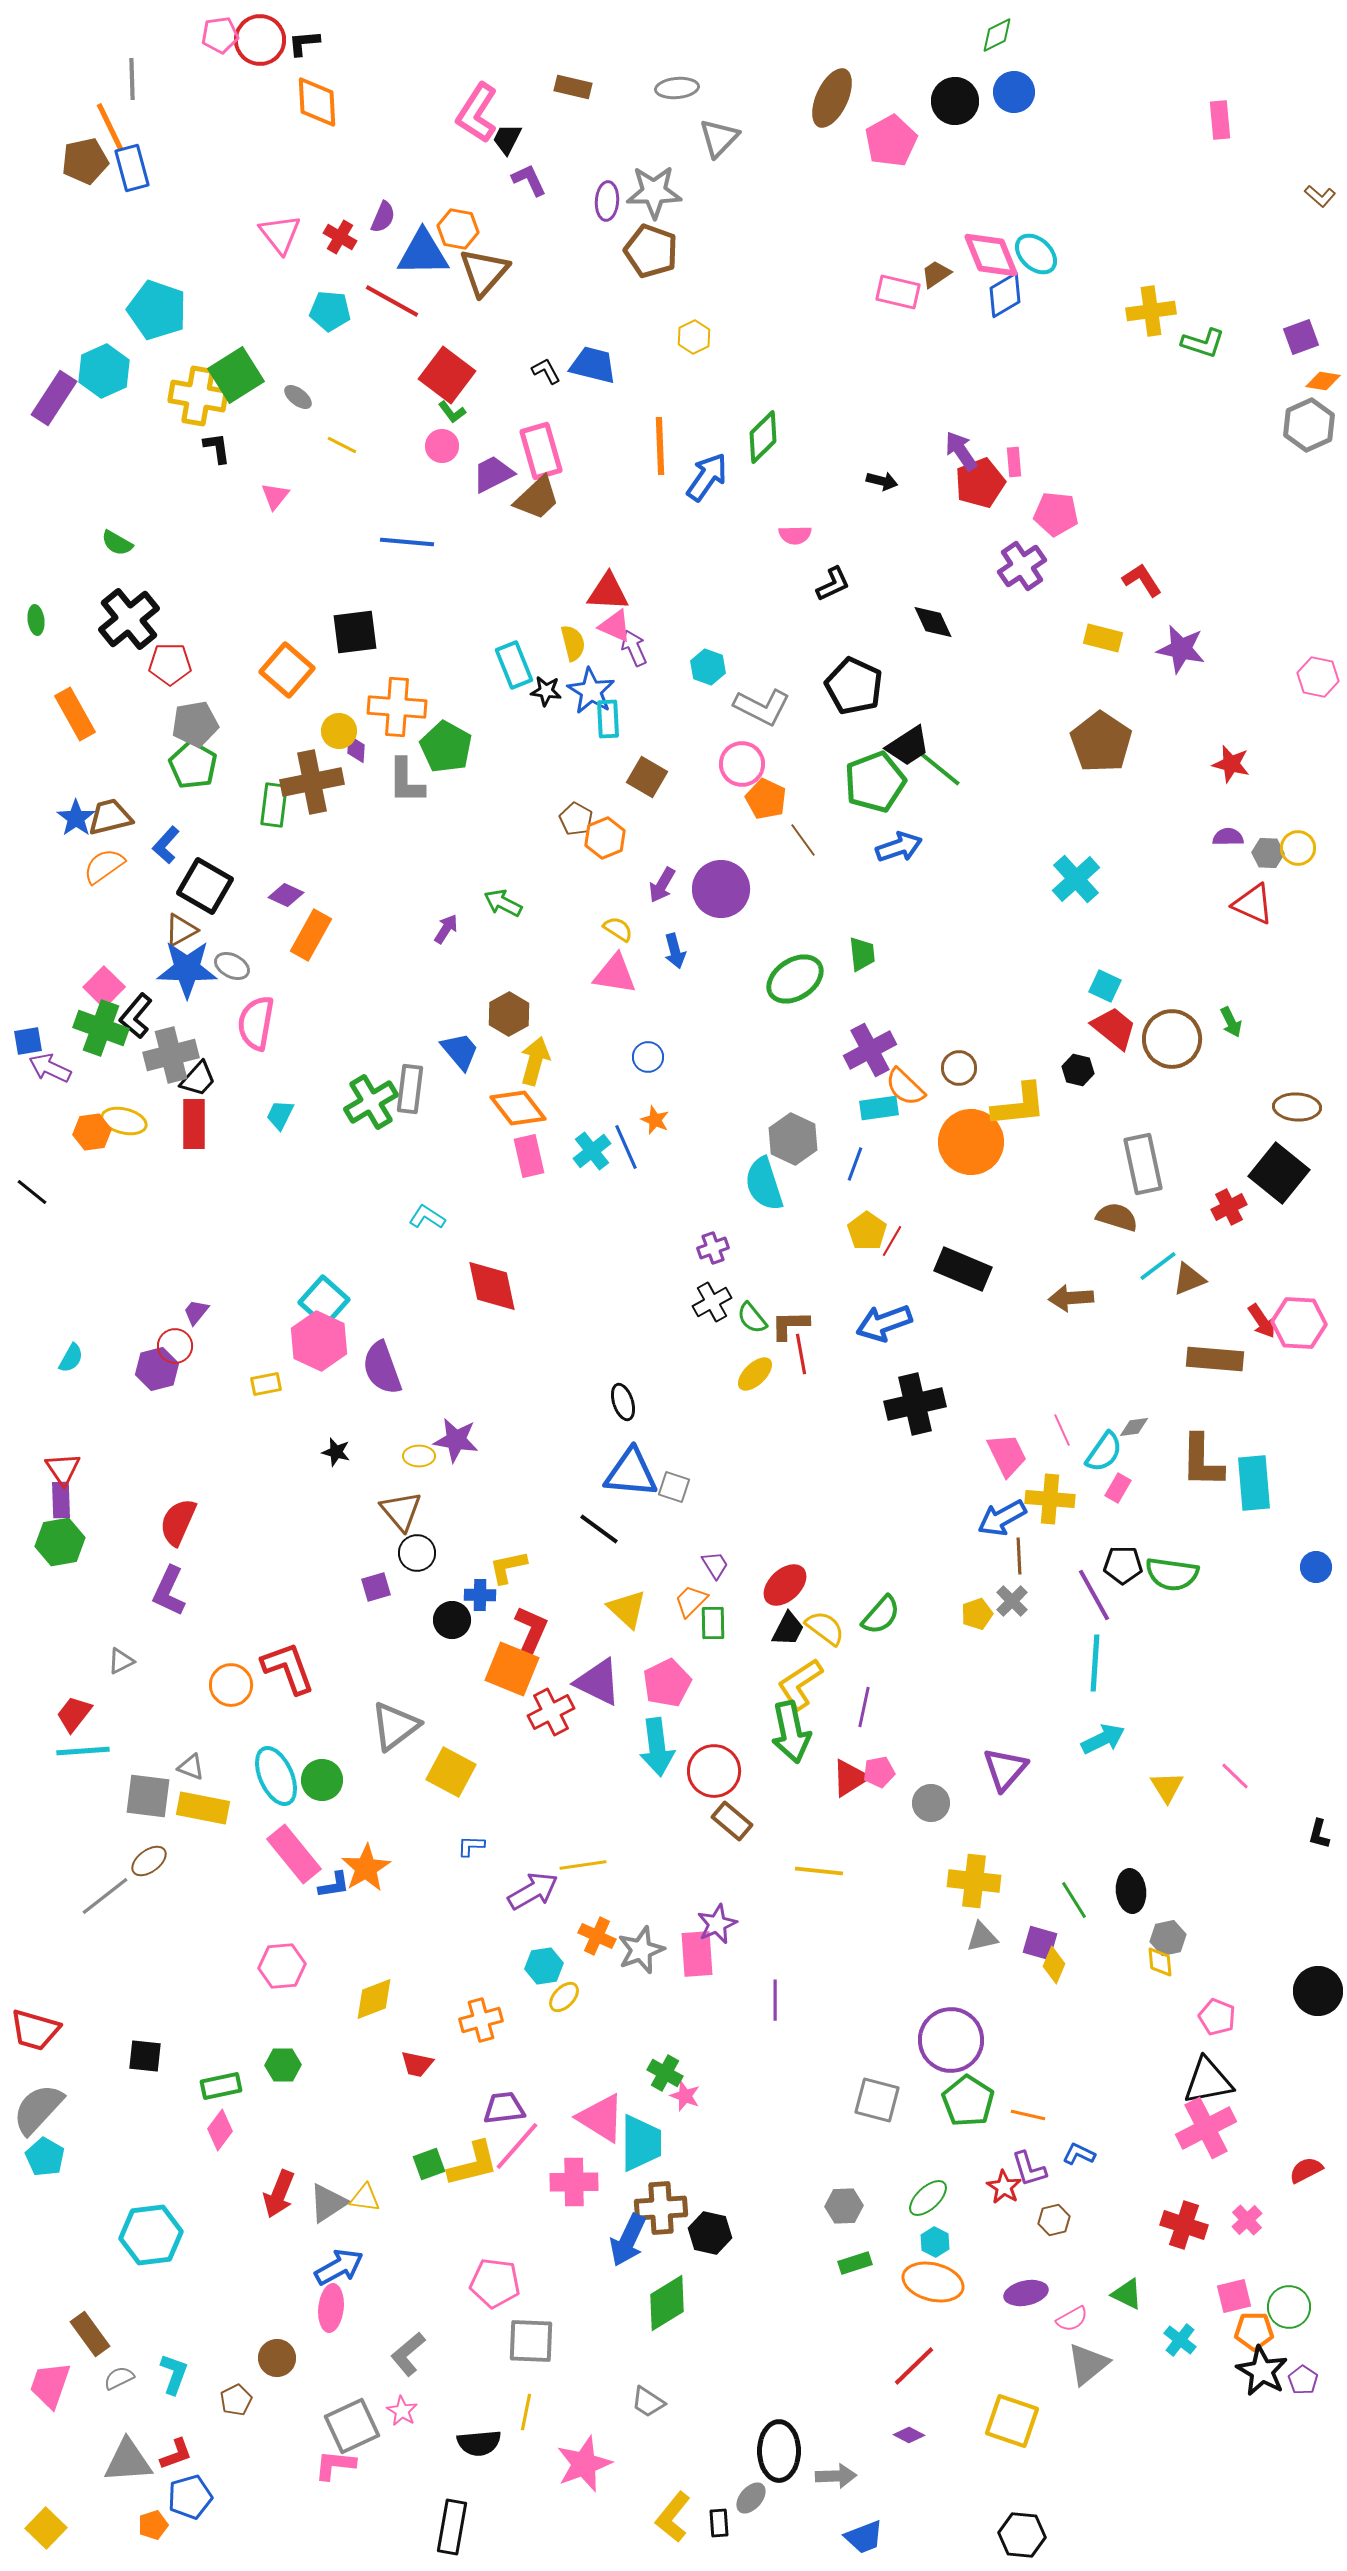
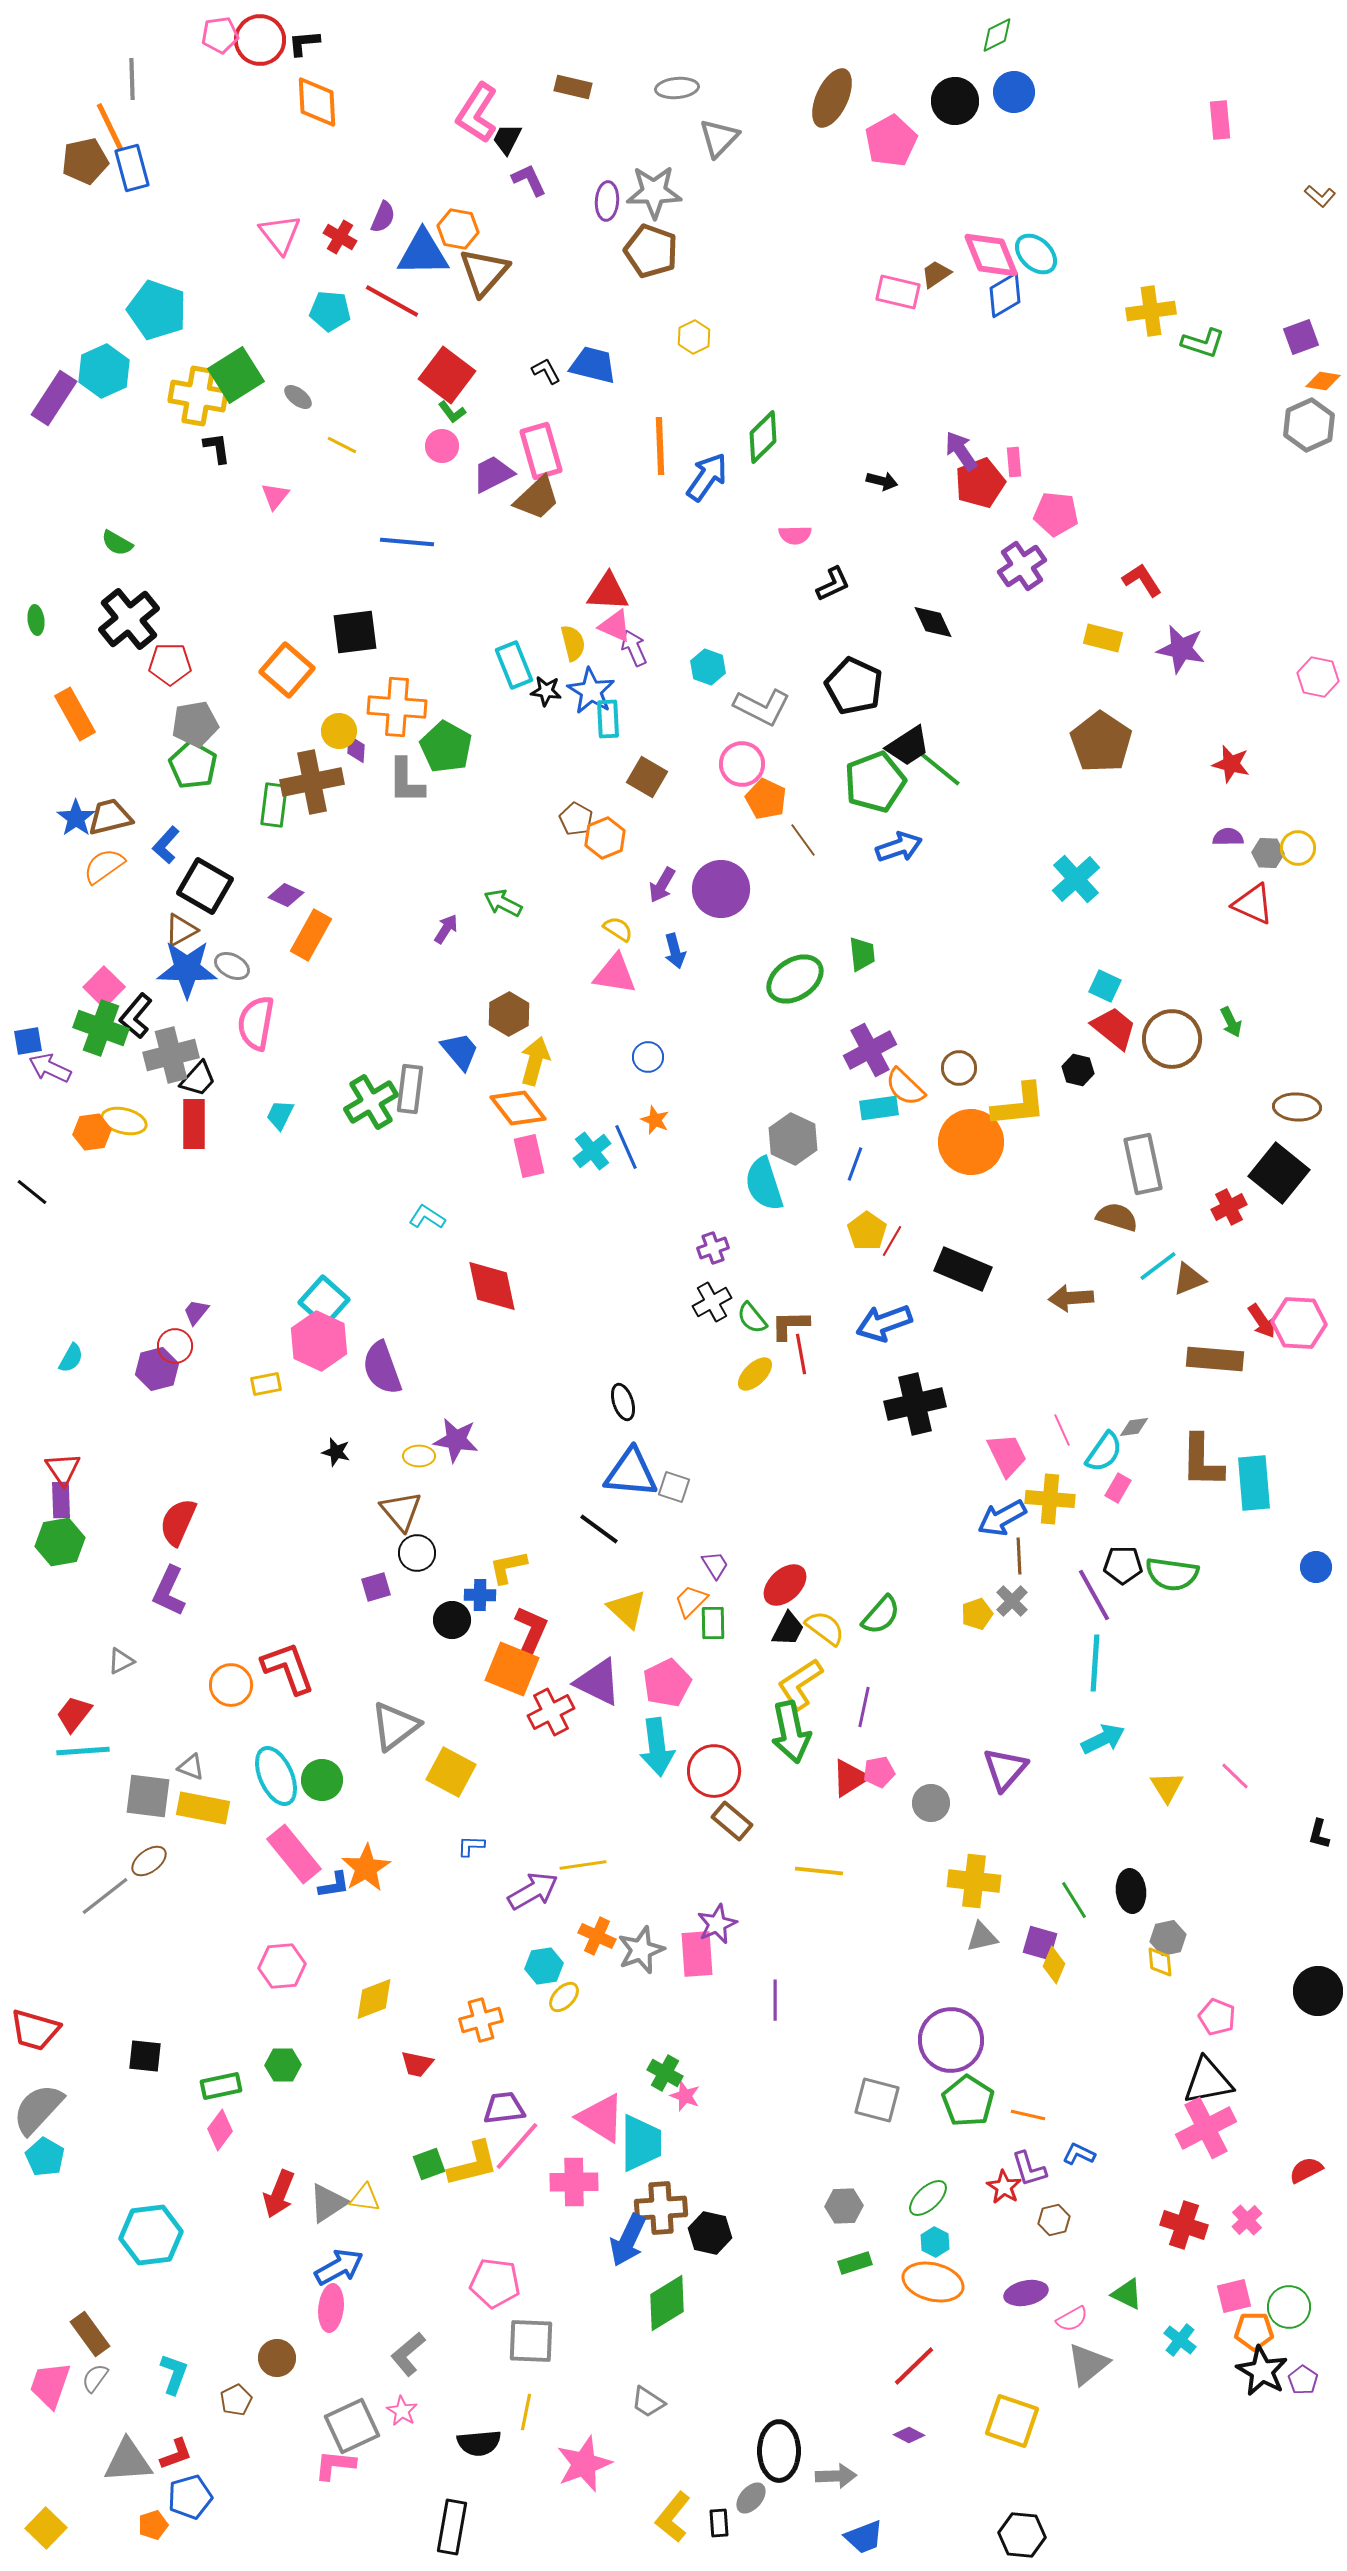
gray semicircle at (119, 2378): moved 24 px left; rotated 28 degrees counterclockwise
